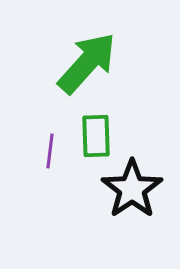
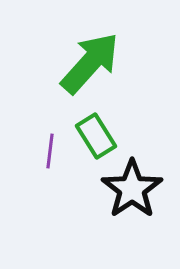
green arrow: moved 3 px right
green rectangle: rotated 30 degrees counterclockwise
